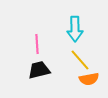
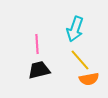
cyan arrow: rotated 20 degrees clockwise
